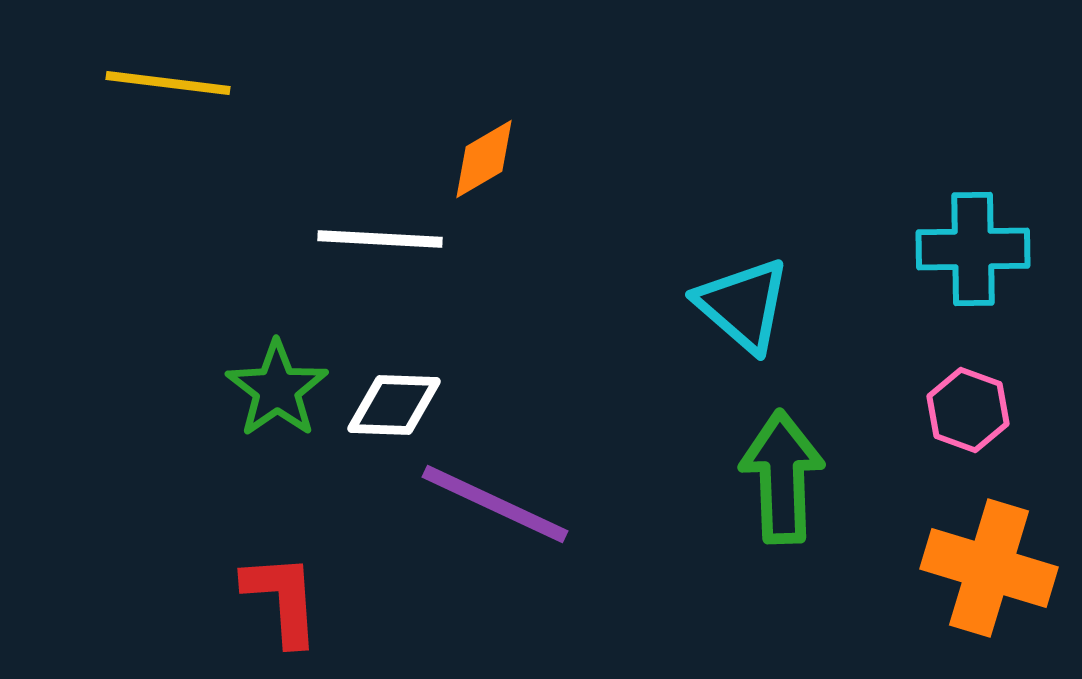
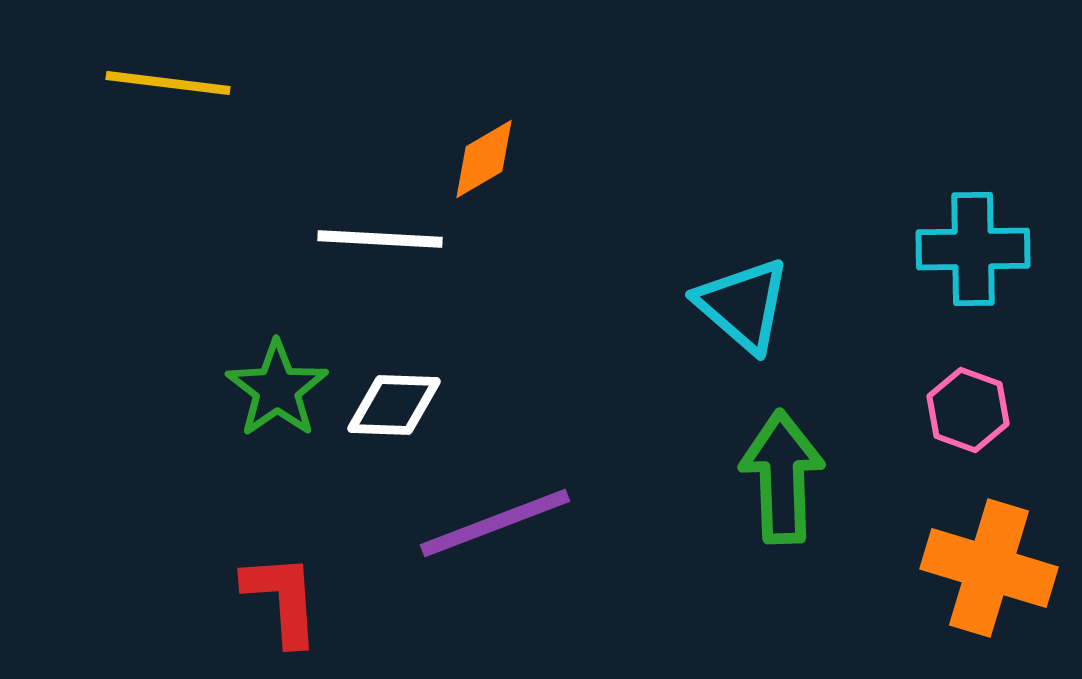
purple line: moved 19 px down; rotated 46 degrees counterclockwise
